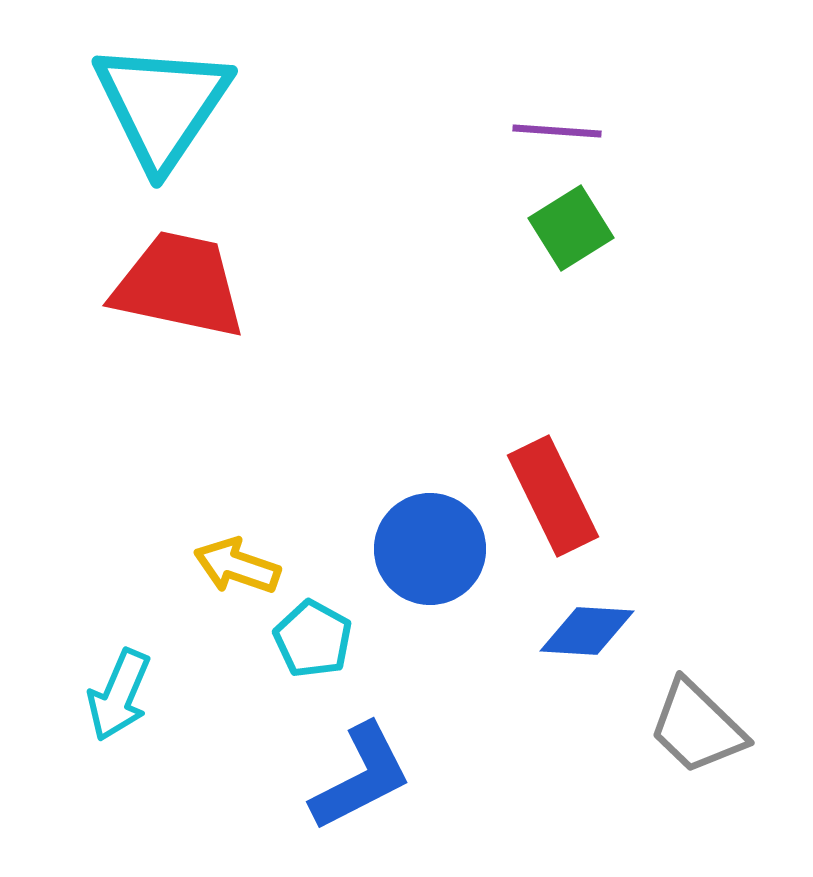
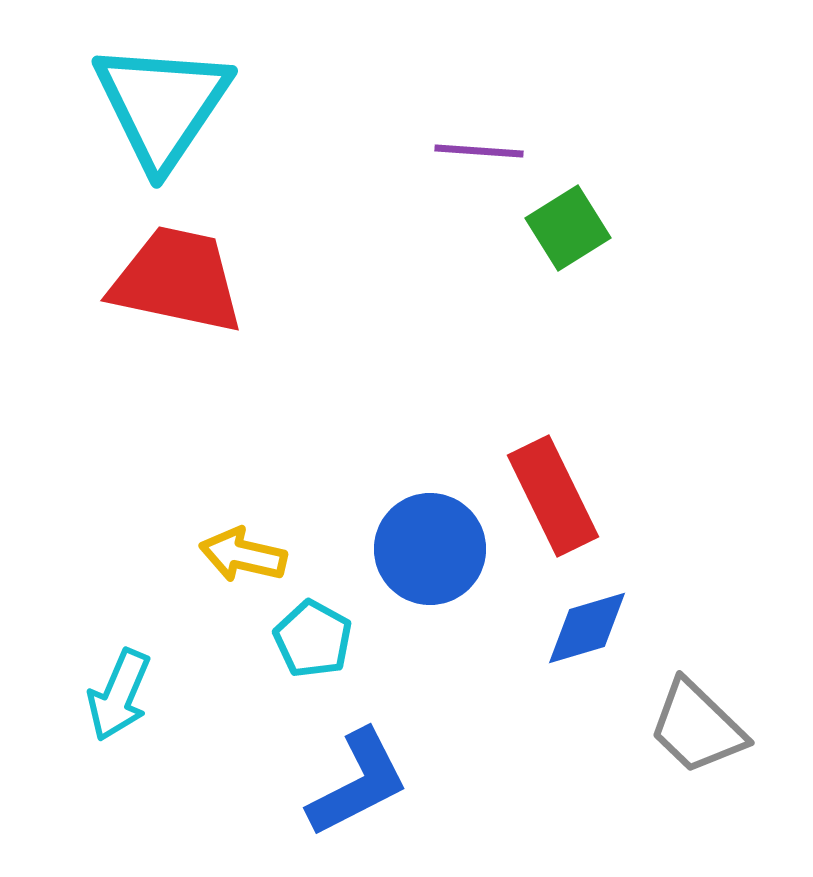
purple line: moved 78 px left, 20 px down
green square: moved 3 px left
red trapezoid: moved 2 px left, 5 px up
yellow arrow: moved 6 px right, 11 px up; rotated 6 degrees counterclockwise
blue diamond: moved 3 px up; rotated 20 degrees counterclockwise
blue L-shape: moved 3 px left, 6 px down
